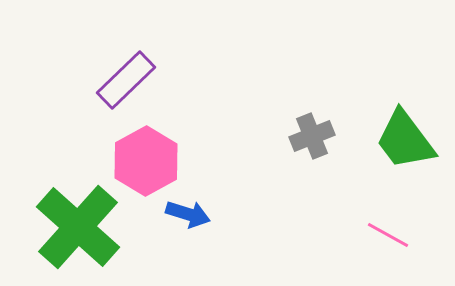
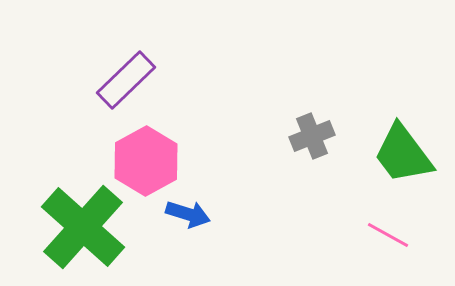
green trapezoid: moved 2 px left, 14 px down
green cross: moved 5 px right
